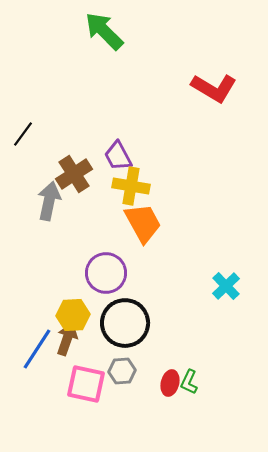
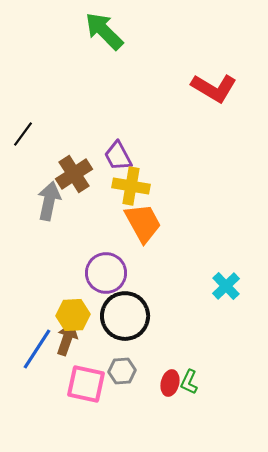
black circle: moved 7 px up
